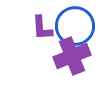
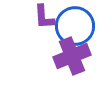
purple L-shape: moved 2 px right, 11 px up
